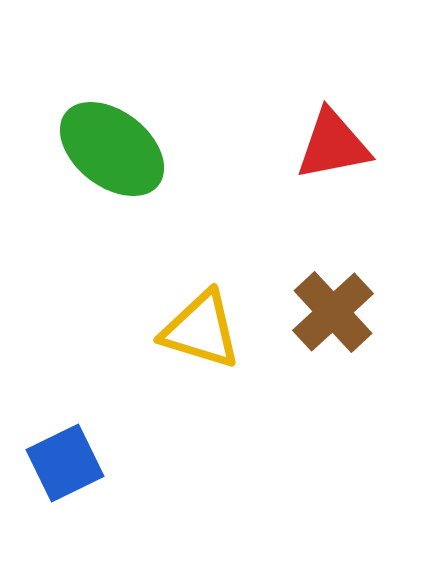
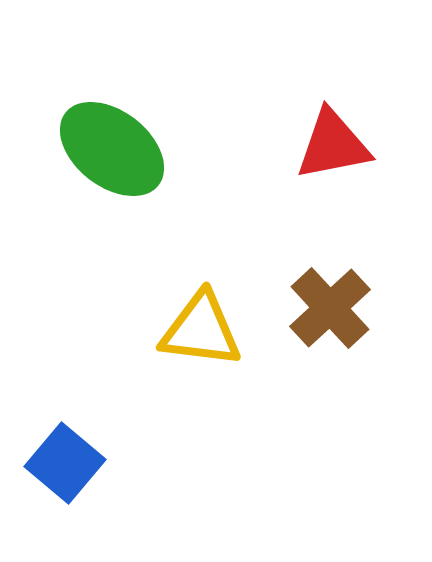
brown cross: moved 3 px left, 4 px up
yellow triangle: rotated 10 degrees counterclockwise
blue square: rotated 24 degrees counterclockwise
